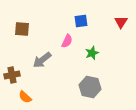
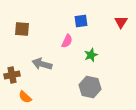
green star: moved 1 px left, 2 px down
gray arrow: moved 4 px down; rotated 54 degrees clockwise
